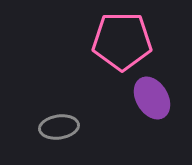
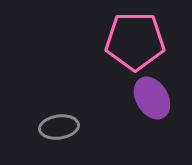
pink pentagon: moved 13 px right
